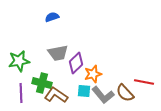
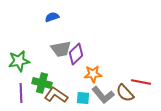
gray trapezoid: moved 3 px right, 4 px up
purple diamond: moved 9 px up
orange star: rotated 12 degrees clockwise
red line: moved 3 px left
cyan square: moved 1 px left, 7 px down
